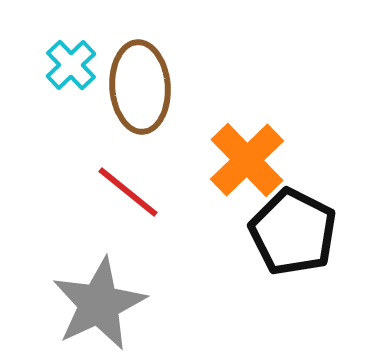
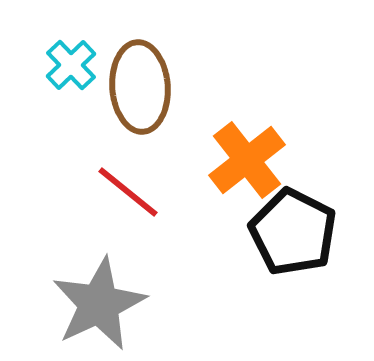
orange cross: rotated 6 degrees clockwise
